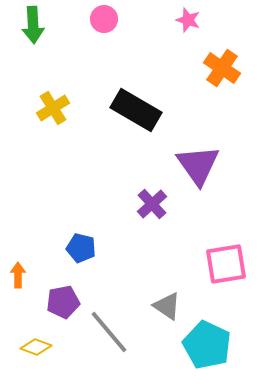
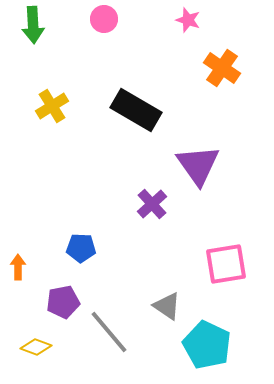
yellow cross: moved 1 px left, 2 px up
blue pentagon: rotated 12 degrees counterclockwise
orange arrow: moved 8 px up
